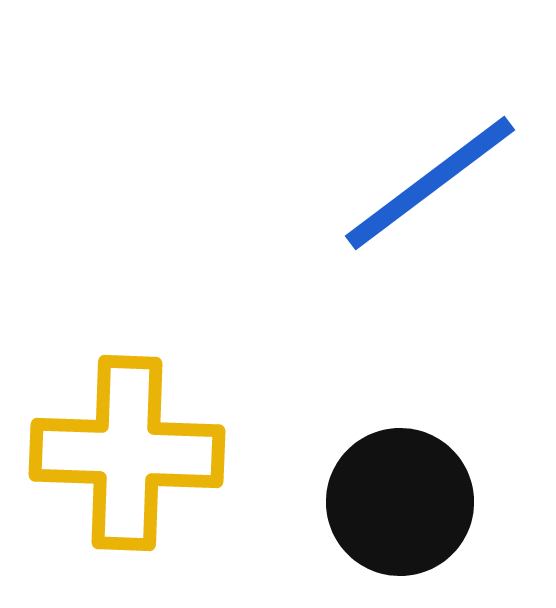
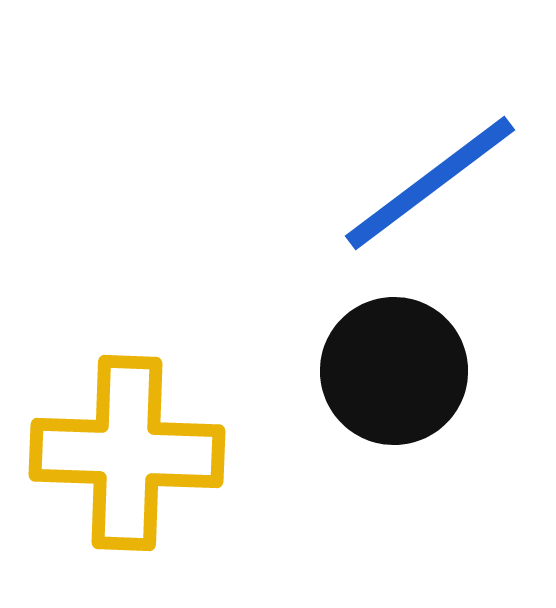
black circle: moved 6 px left, 131 px up
